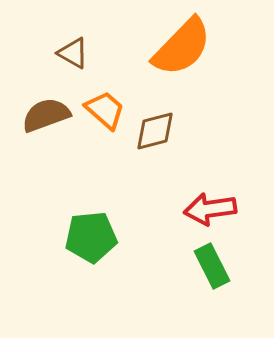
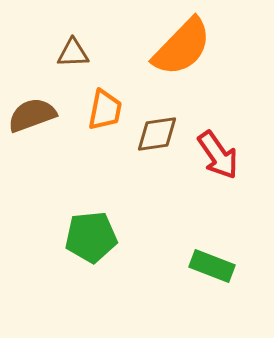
brown triangle: rotated 32 degrees counterclockwise
orange trapezoid: rotated 60 degrees clockwise
brown semicircle: moved 14 px left
brown diamond: moved 2 px right, 3 px down; rotated 6 degrees clockwise
red arrow: moved 8 px right, 54 px up; rotated 117 degrees counterclockwise
green rectangle: rotated 42 degrees counterclockwise
